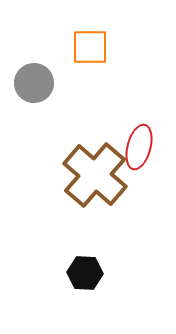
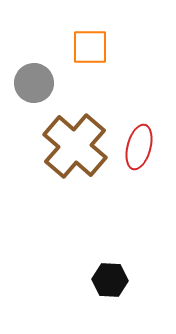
brown cross: moved 20 px left, 29 px up
black hexagon: moved 25 px right, 7 px down
